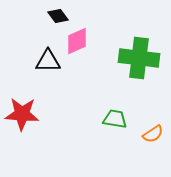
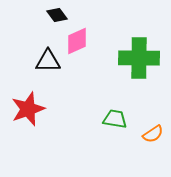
black diamond: moved 1 px left, 1 px up
green cross: rotated 6 degrees counterclockwise
red star: moved 6 px right, 5 px up; rotated 24 degrees counterclockwise
